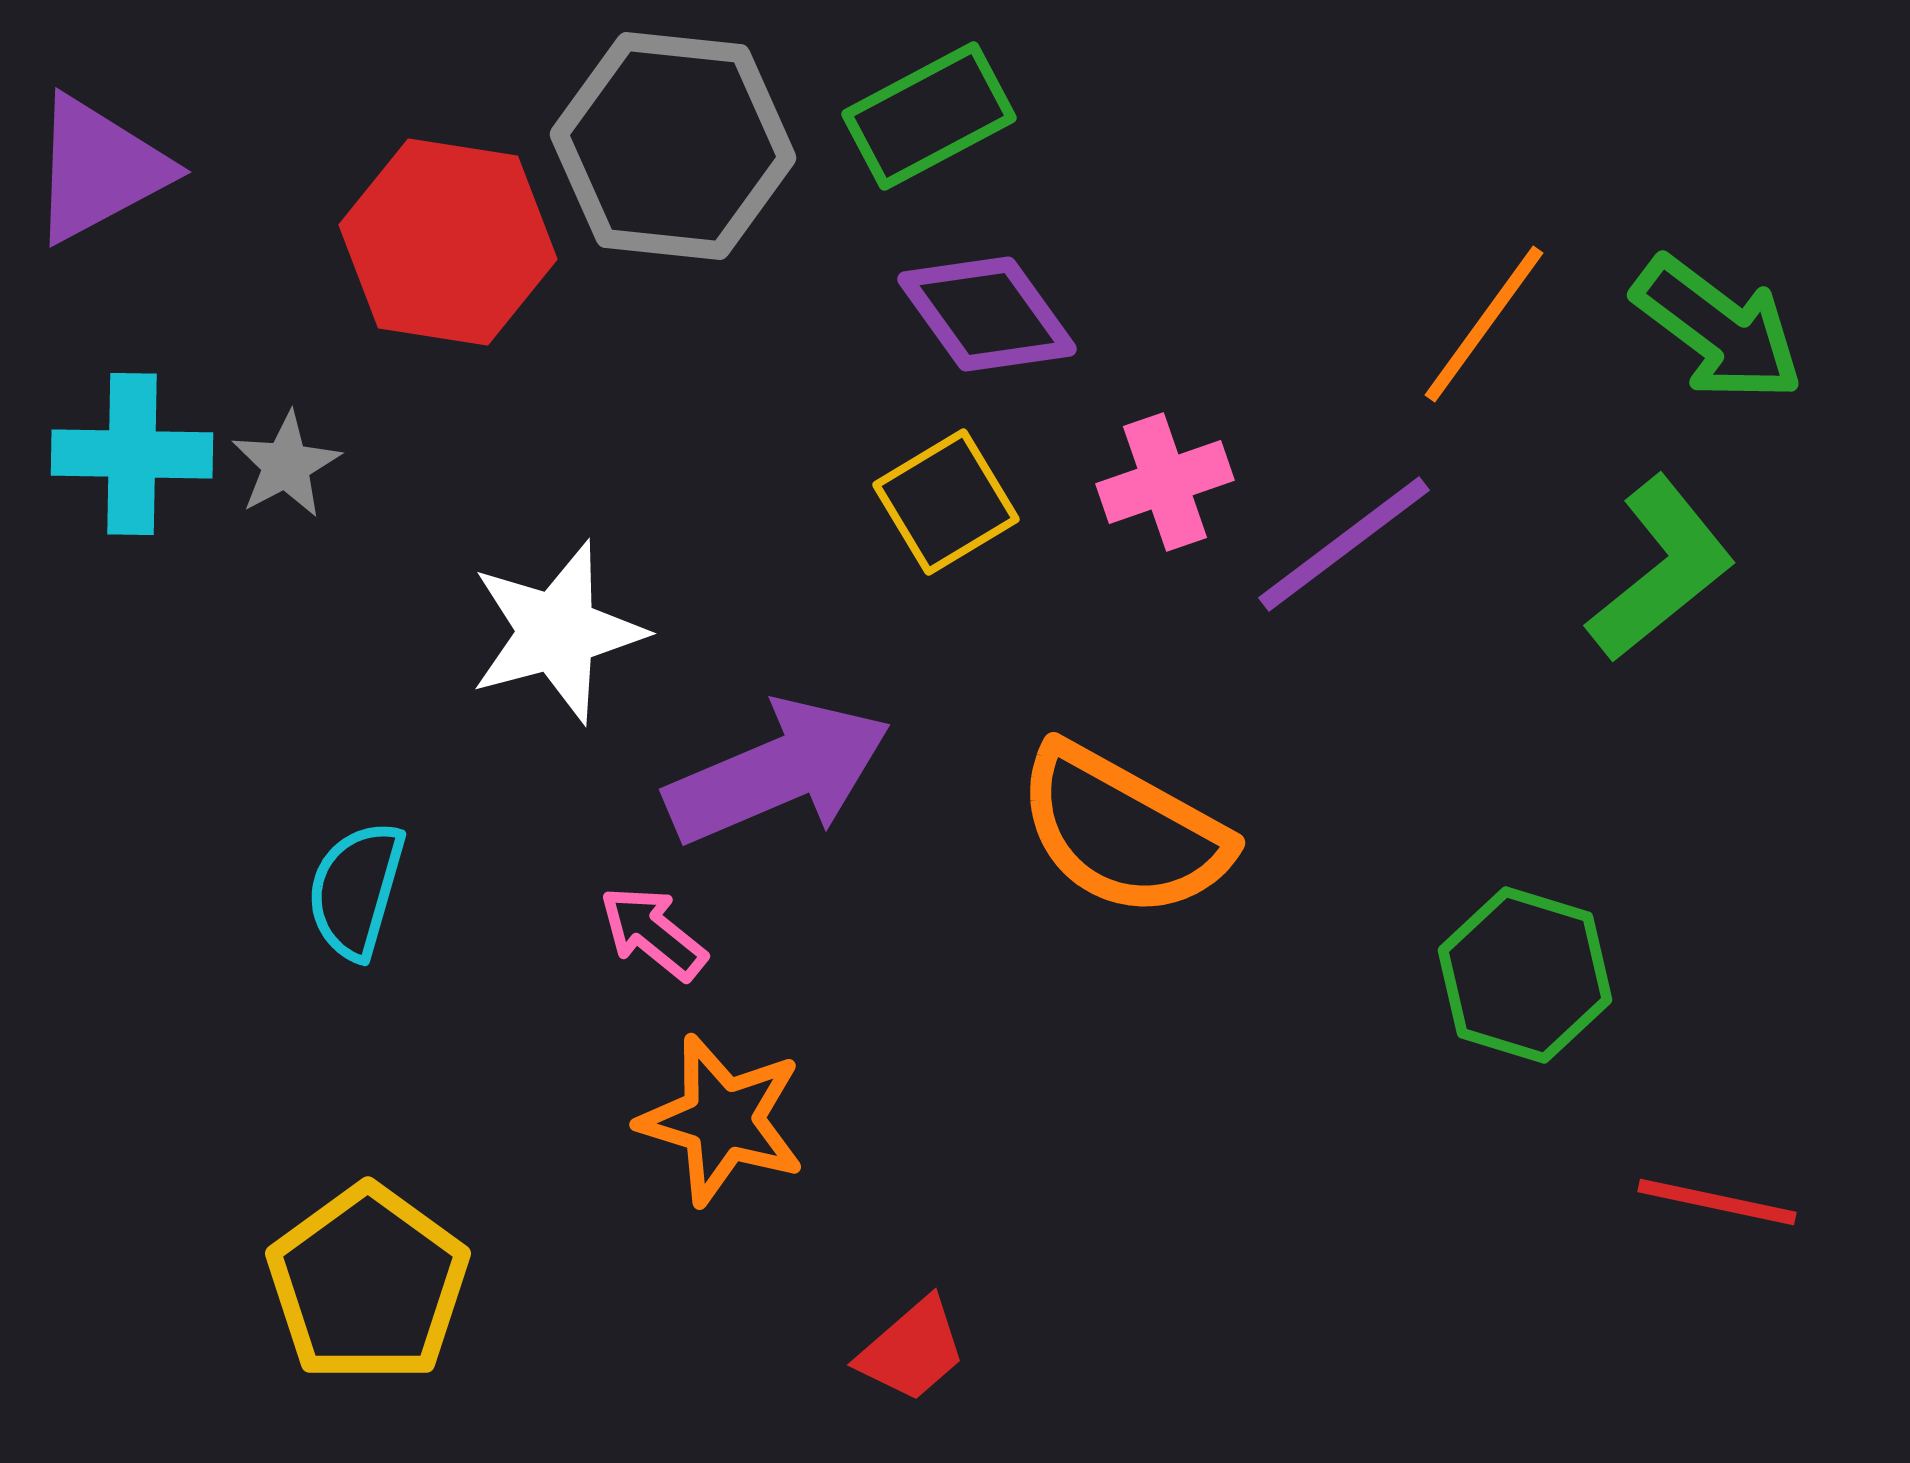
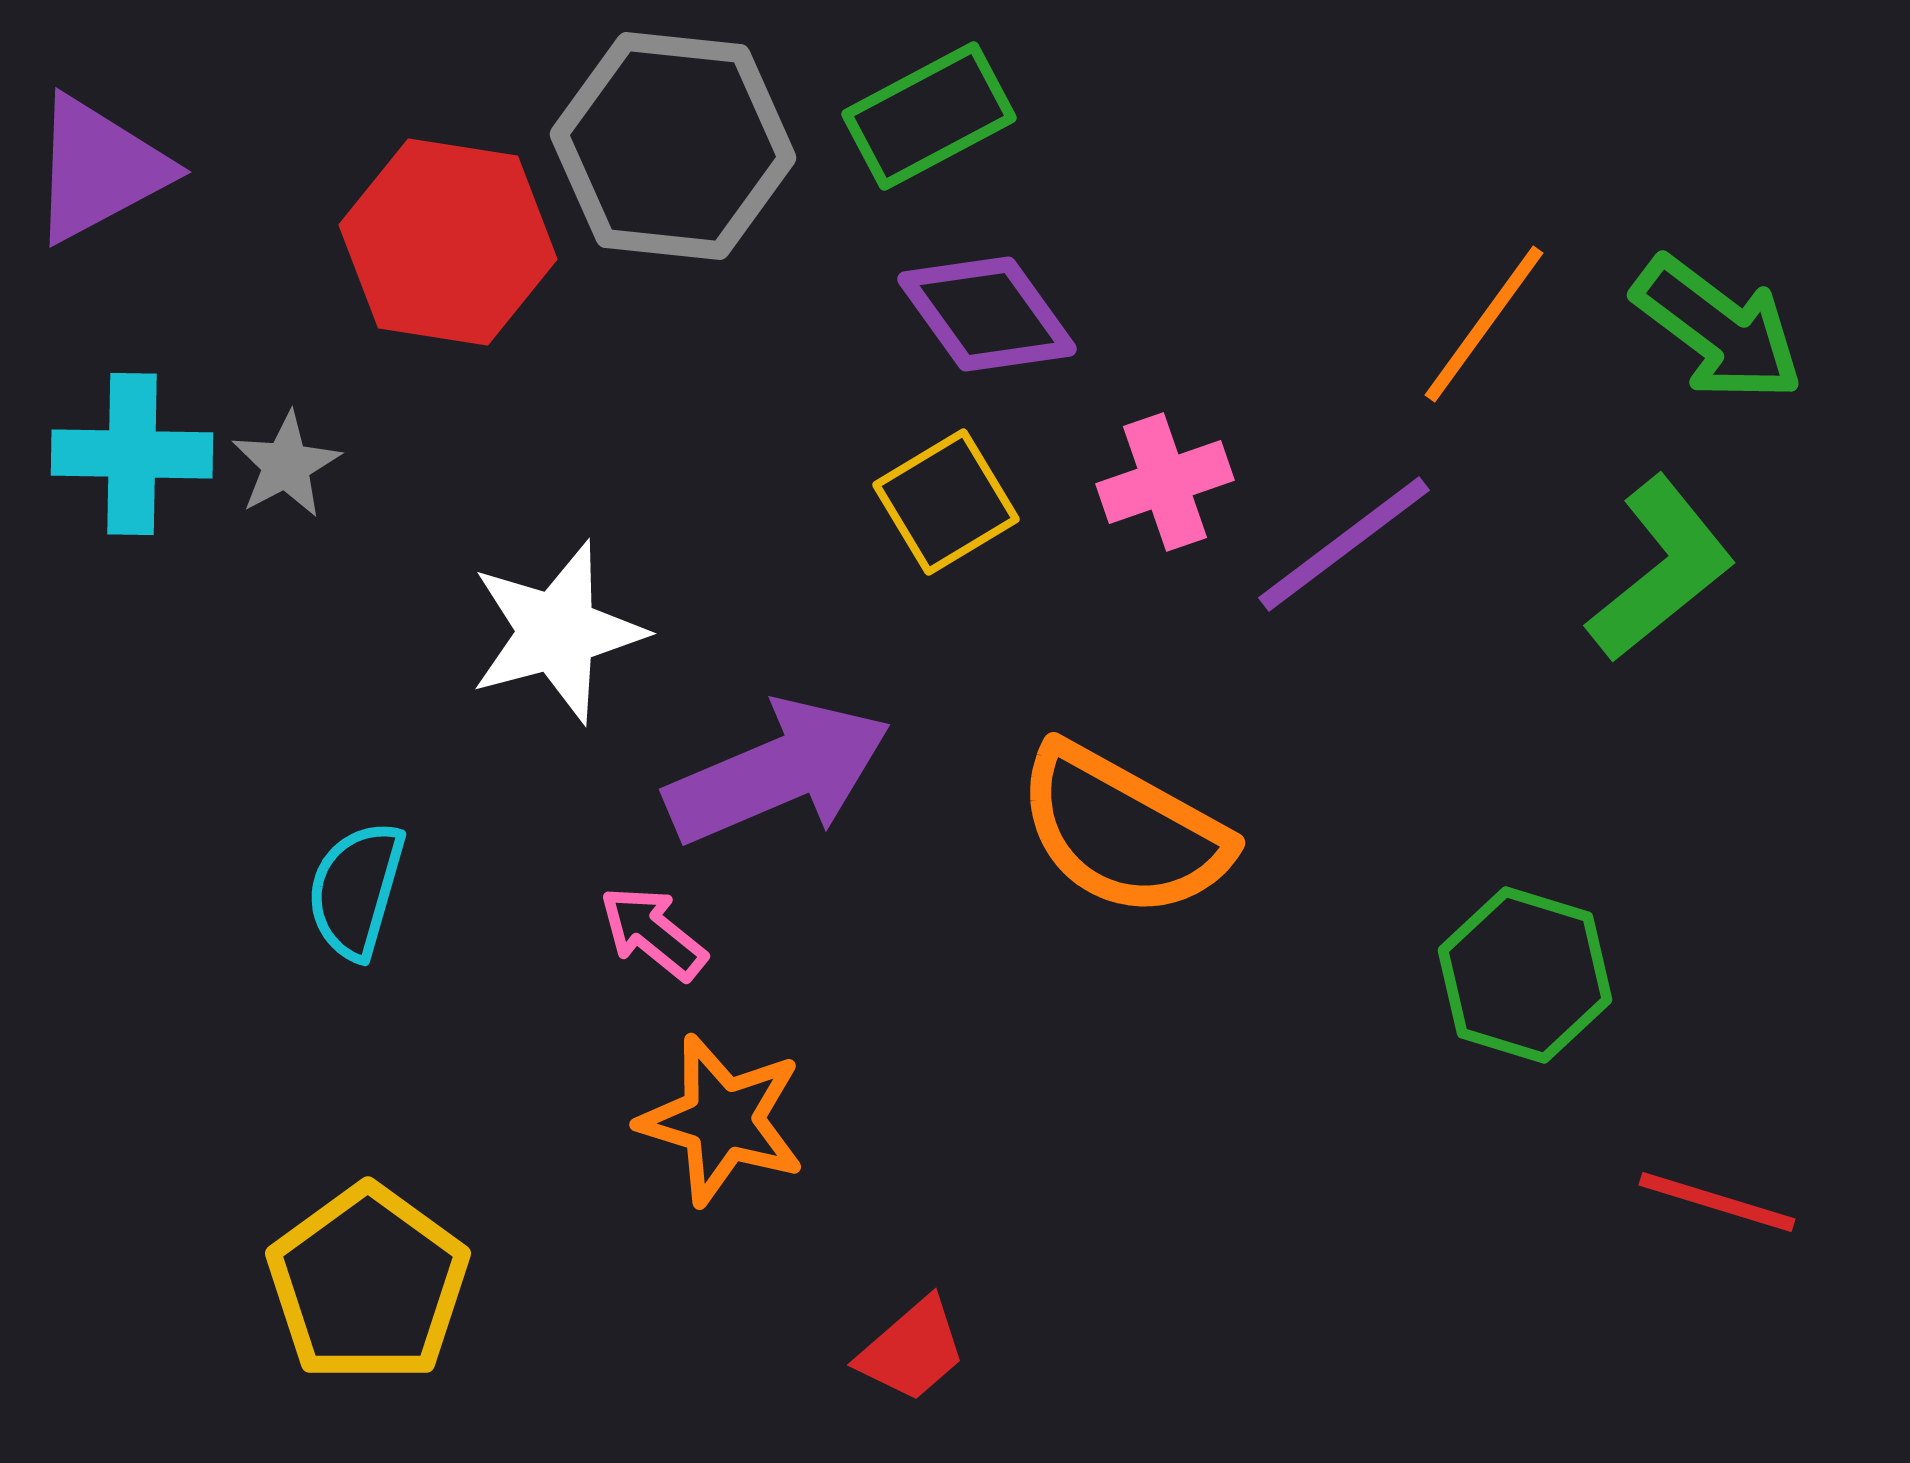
red line: rotated 5 degrees clockwise
